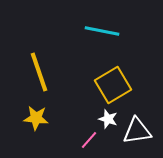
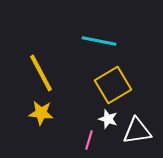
cyan line: moved 3 px left, 10 px down
yellow line: moved 2 px right, 1 px down; rotated 9 degrees counterclockwise
yellow star: moved 5 px right, 5 px up
pink line: rotated 24 degrees counterclockwise
